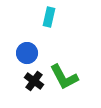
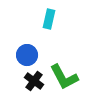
cyan rectangle: moved 2 px down
blue circle: moved 2 px down
